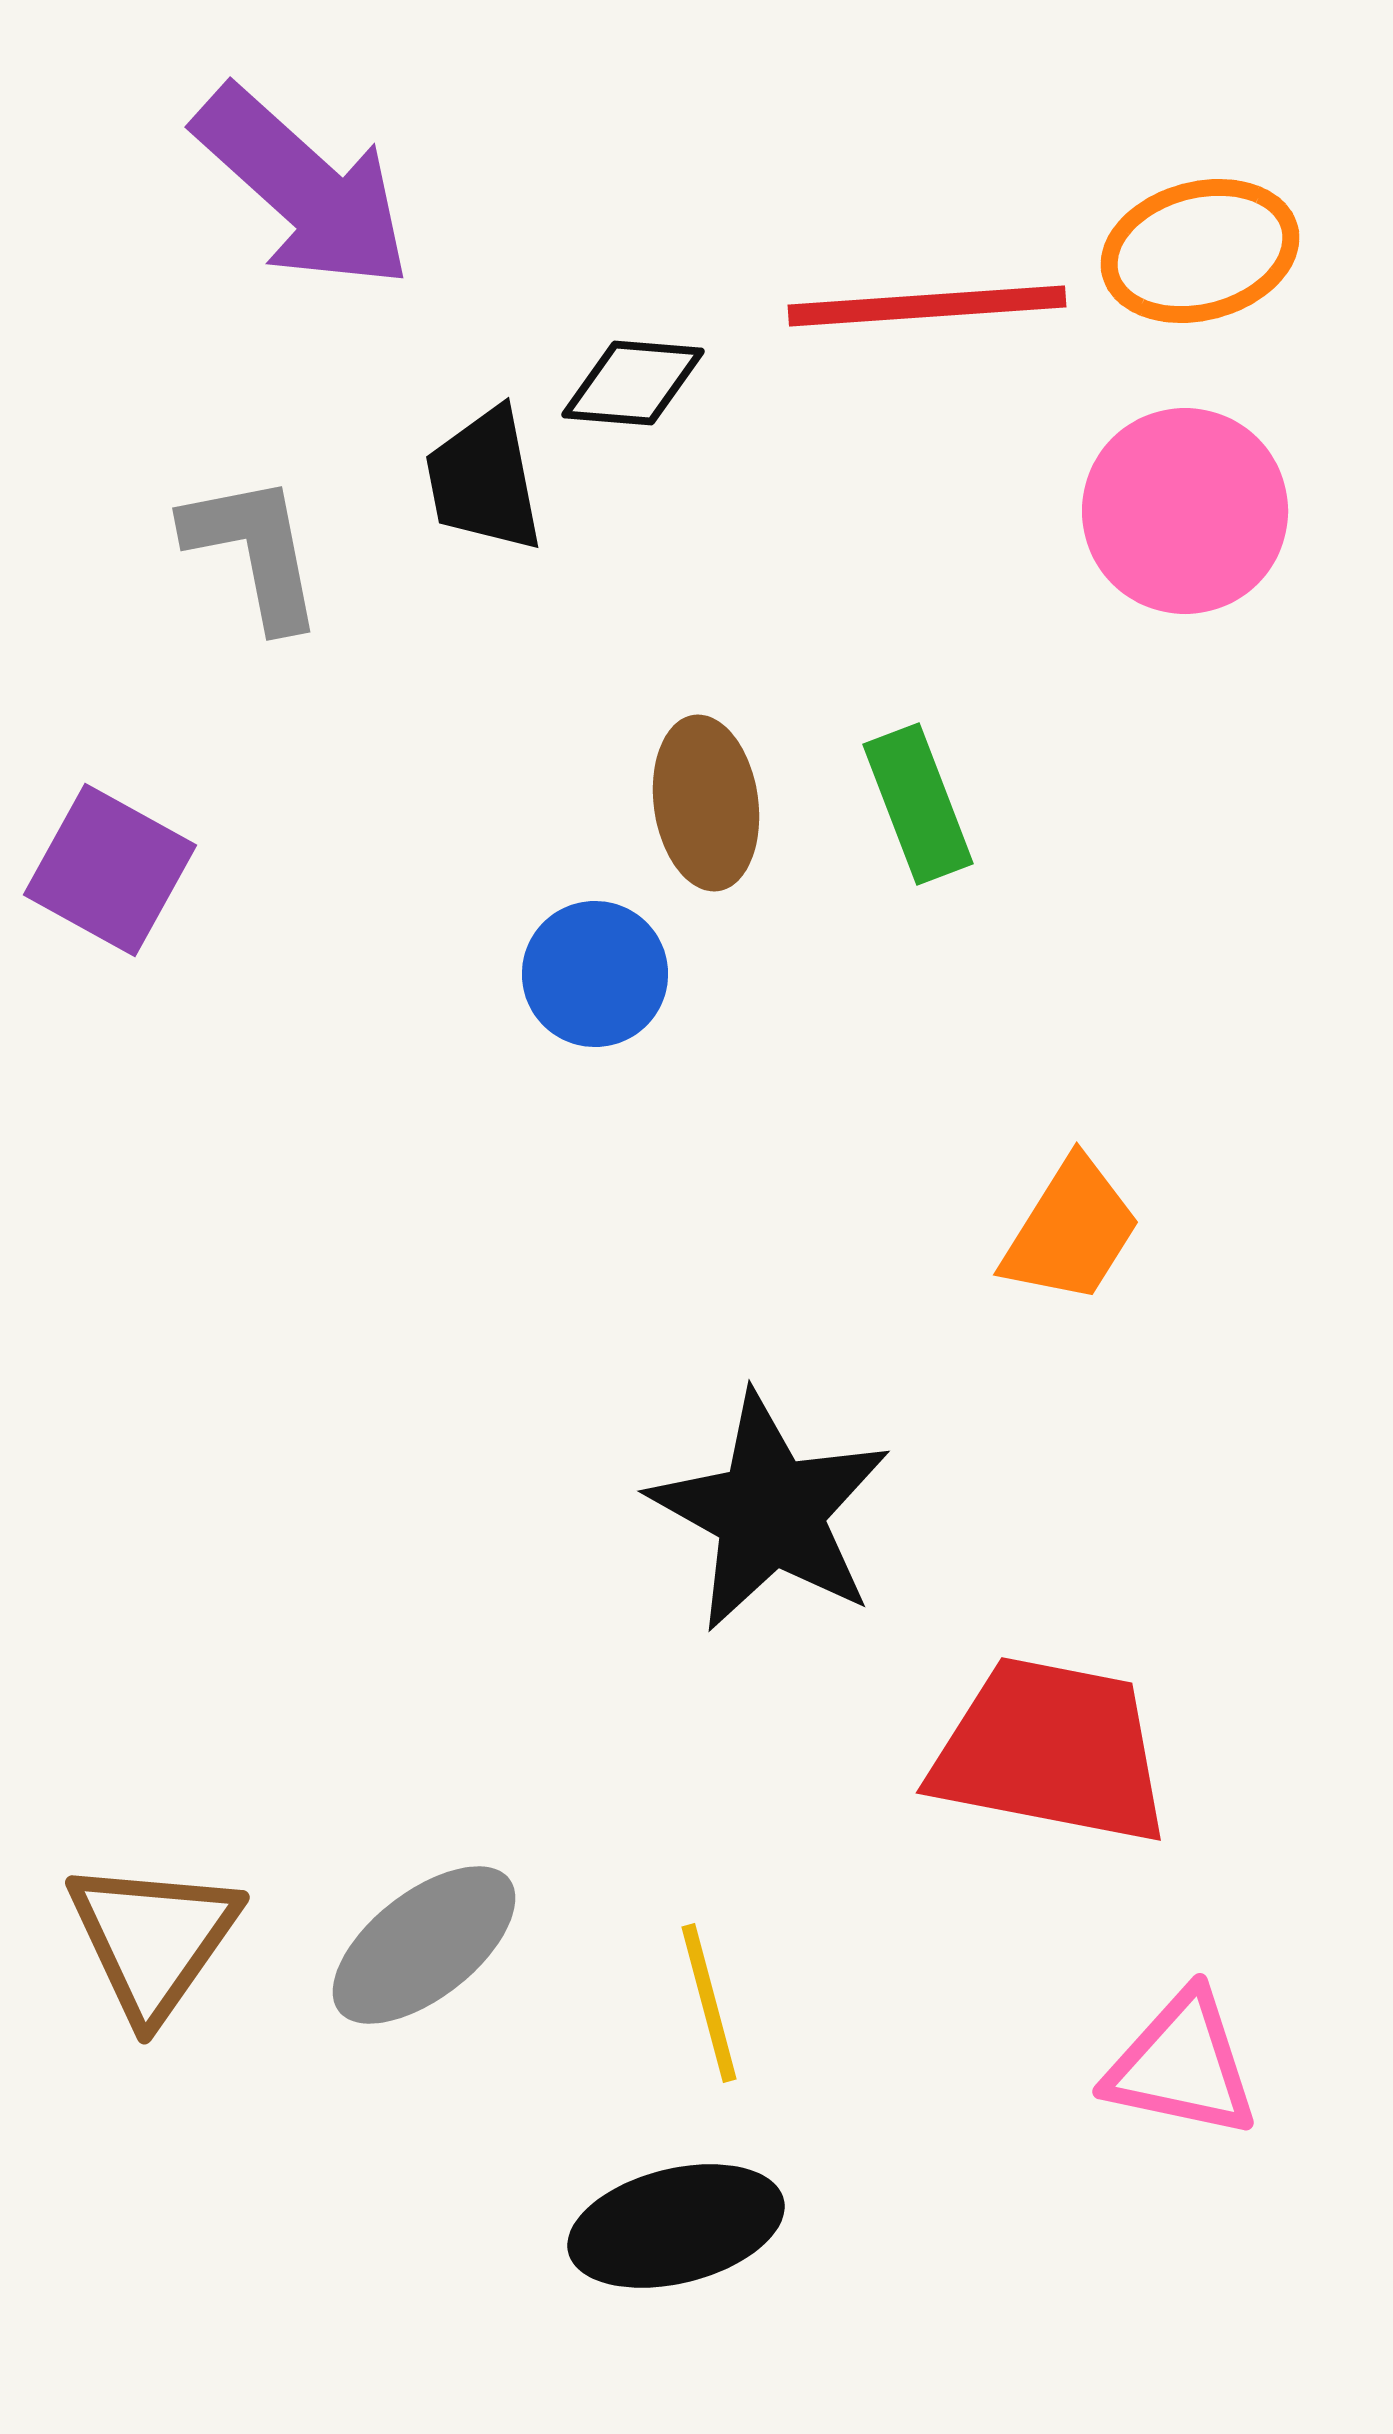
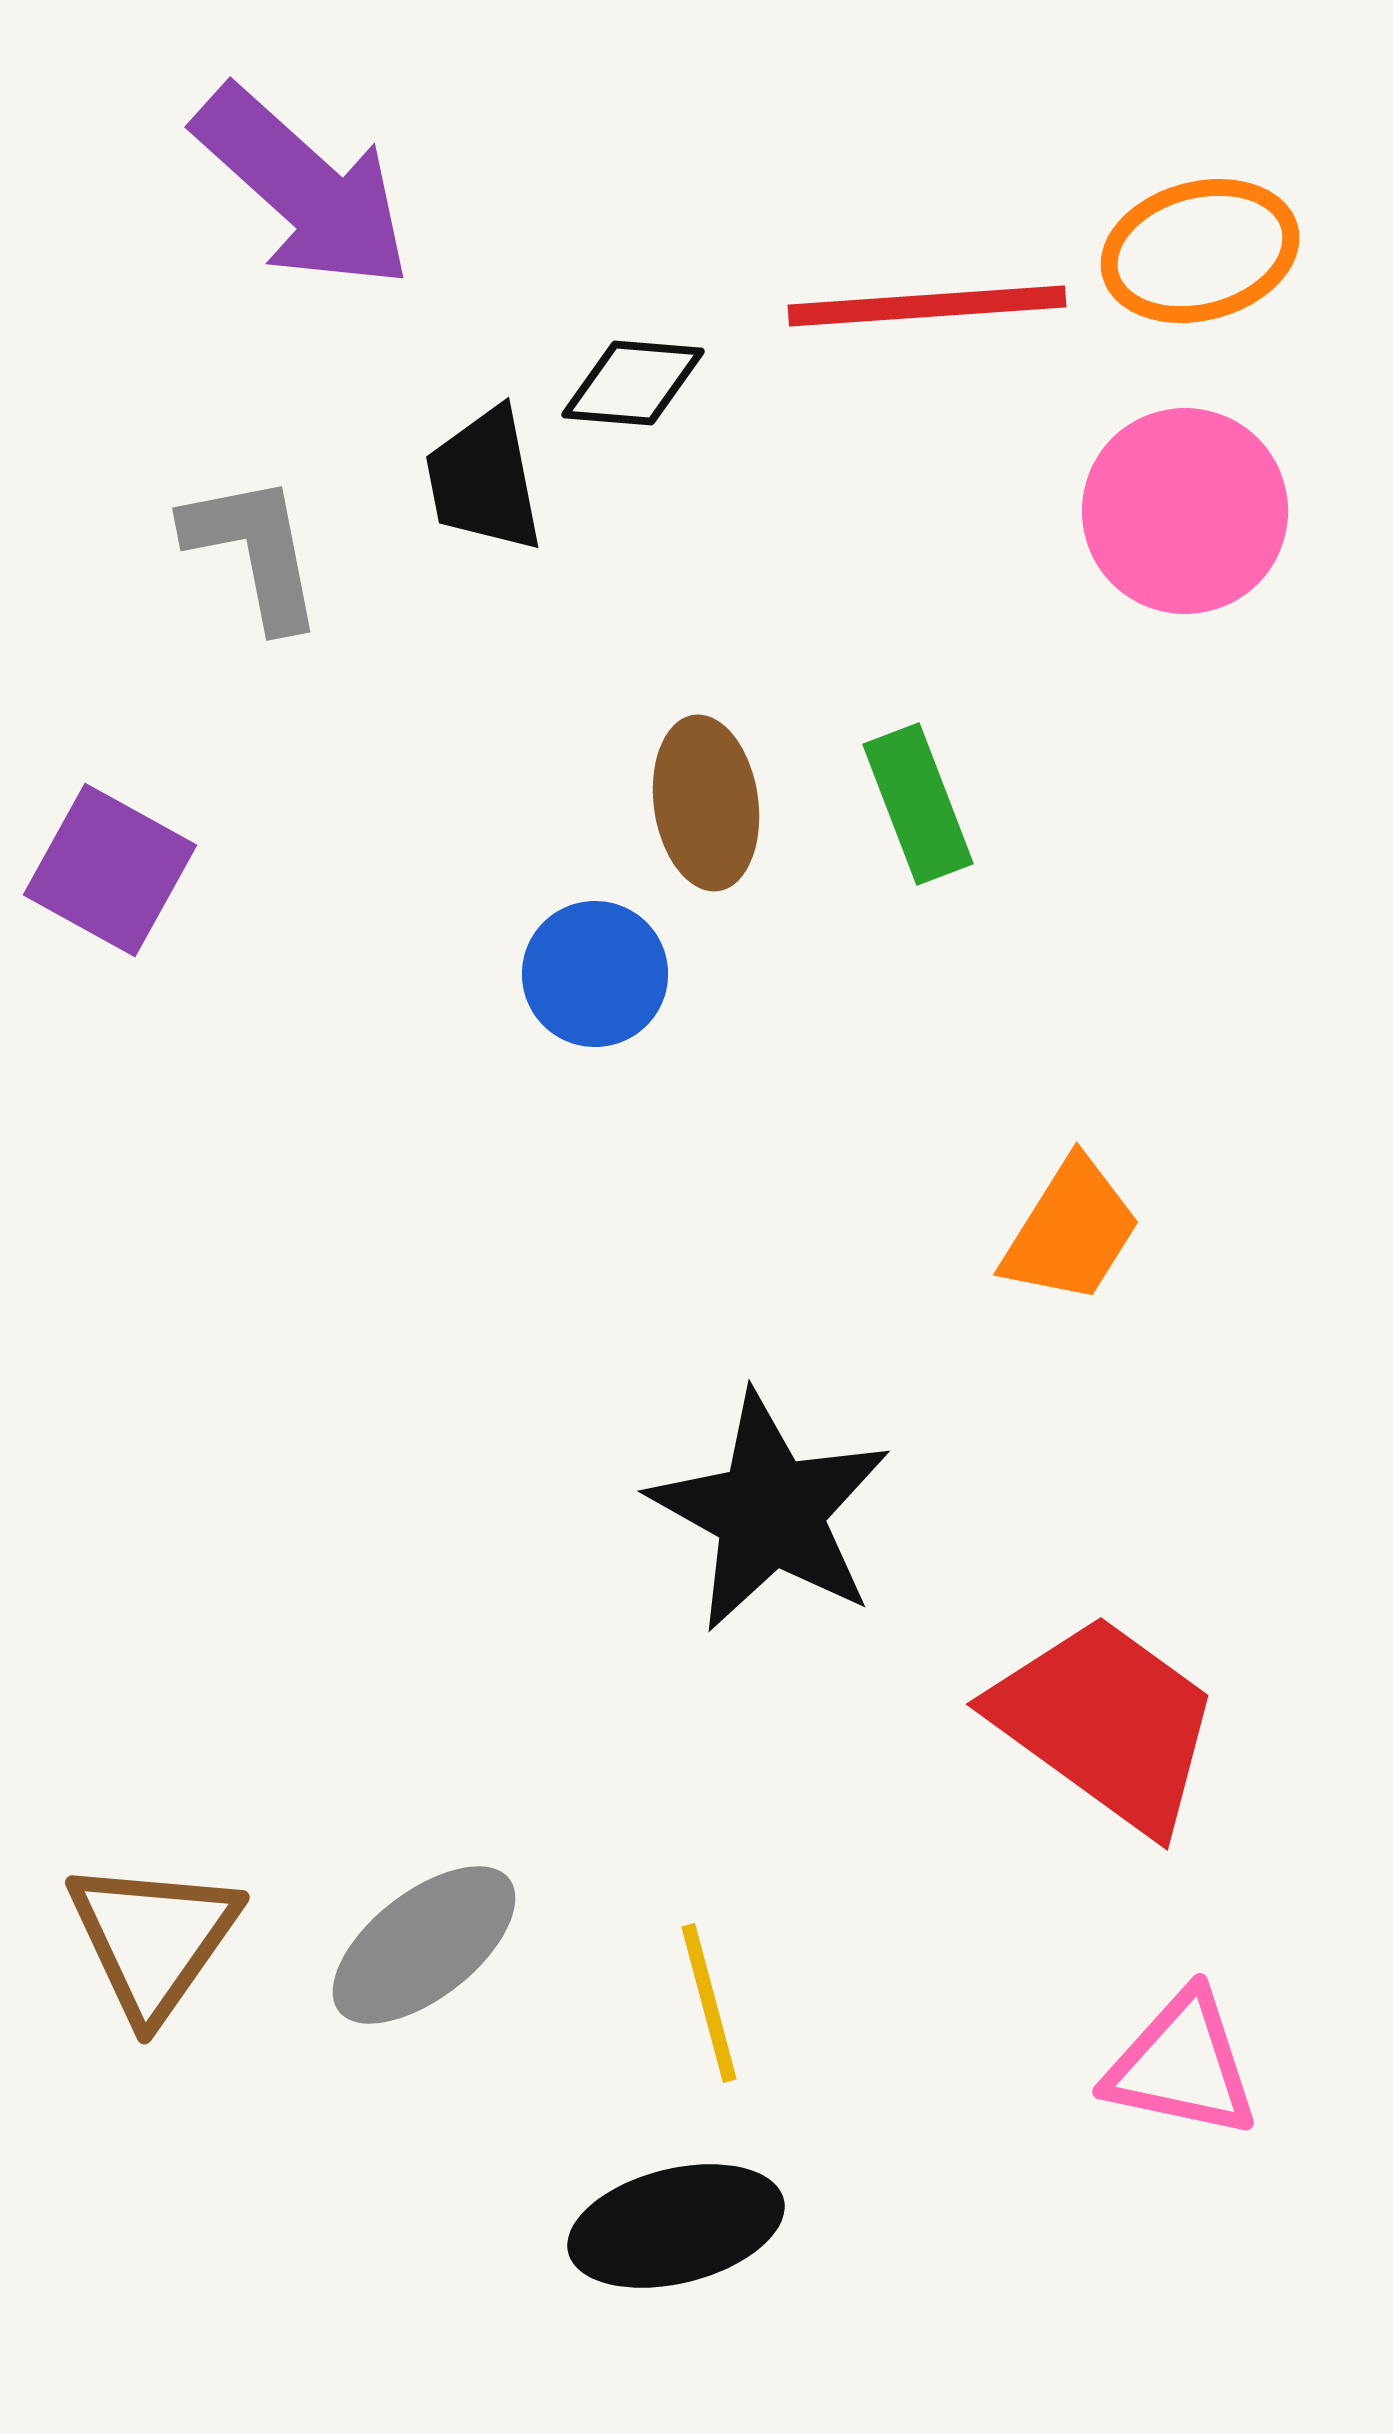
red trapezoid: moved 55 px right, 28 px up; rotated 25 degrees clockwise
